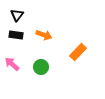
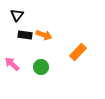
black rectangle: moved 9 px right
